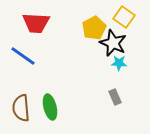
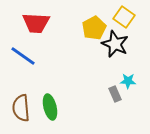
black star: moved 2 px right, 1 px down
cyan star: moved 9 px right, 18 px down
gray rectangle: moved 3 px up
